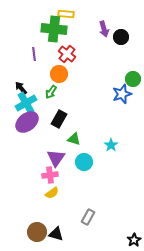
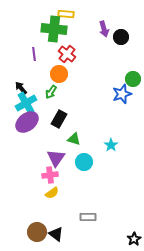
gray rectangle: rotated 63 degrees clockwise
black triangle: rotated 21 degrees clockwise
black star: moved 1 px up
